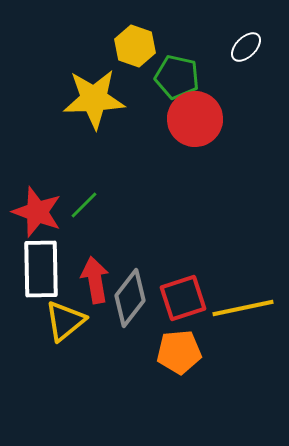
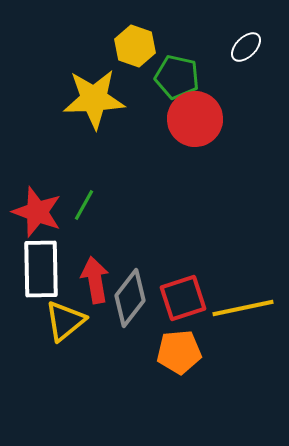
green line: rotated 16 degrees counterclockwise
